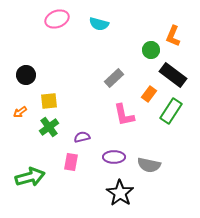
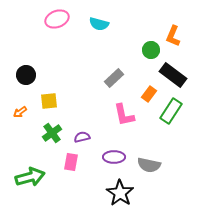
green cross: moved 3 px right, 6 px down
